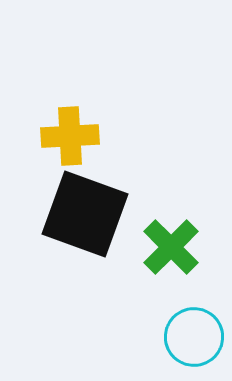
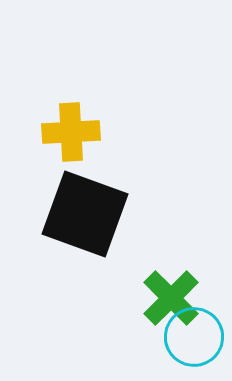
yellow cross: moved 1 px right, 4 px up
green cross: moved 51 px down
